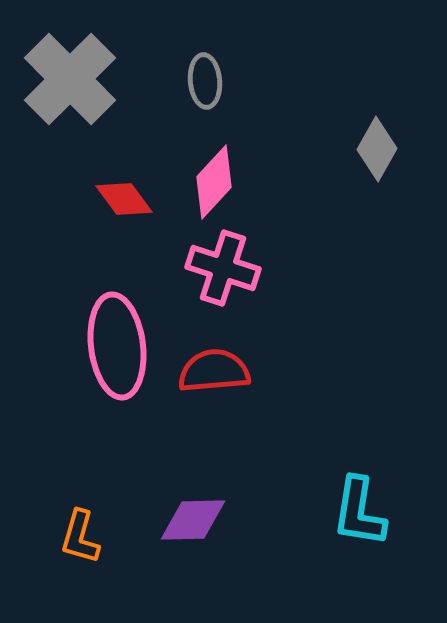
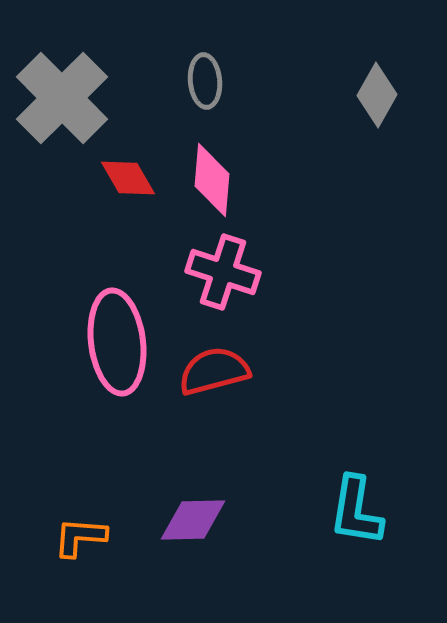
gray cross: moved 8 px left, 19 px down
gray diamond: moved 54 px up
pink diamond: moved 2 px left, 2 px up; rotated 38 degrees counterclockwise
red diamond: moved 4 px right, 21 px up; rotated 6 degrees clockwise
pink cross: moved 4 px down
pink ellipse: moved 4 px up
red semicircle: rotated 10 degrees counterclockwise
cyan L-shape: moved 3 px left, 1 px up
orange L-shape: rotated 78 degrees clockwise
